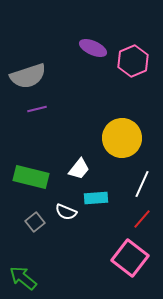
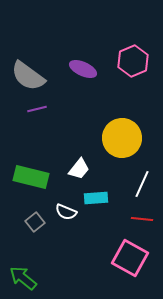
purple ellipse: moved 10 px left, 21 px down
gray semicircle: rotated 54 degrees clockwise
red line: rotated 55 degrees clockwise
pink square: rotated 9 degrees counterclockwise
